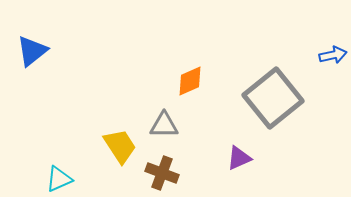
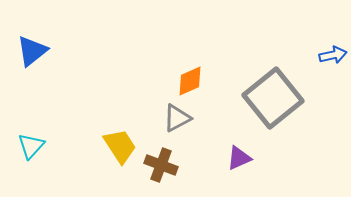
gray triangle: moved 13 px right, 7 px up; rotated 28 degrees counterclockwise
brown cross: moved 1 px left, 8 px up
cyan triangle: moved 28 px left, 33 px up; rotated 24 degrees counterclockwise
